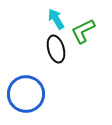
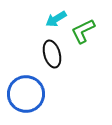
cyan arrow: rotated 90 degrees counterclockwise
black ellipse: moved 4 px left, 5 px down
